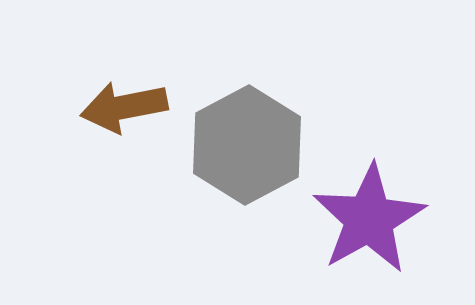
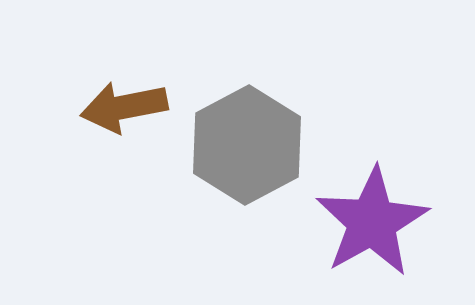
purple star: moved 3 px right, 3 px down
